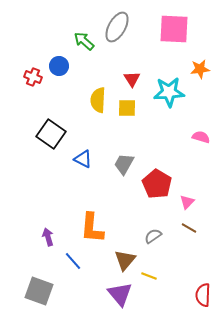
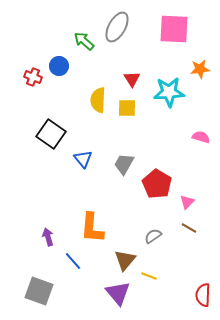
blue triangle: rotated 24 degrees clockwise
purple triangle: moved 2 px left, 1 px up
